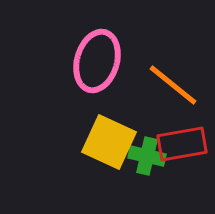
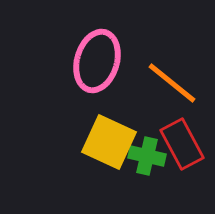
orange line: moved 1 px left, 2 px up
red rectangle: rotated 72 degrees clockwise
